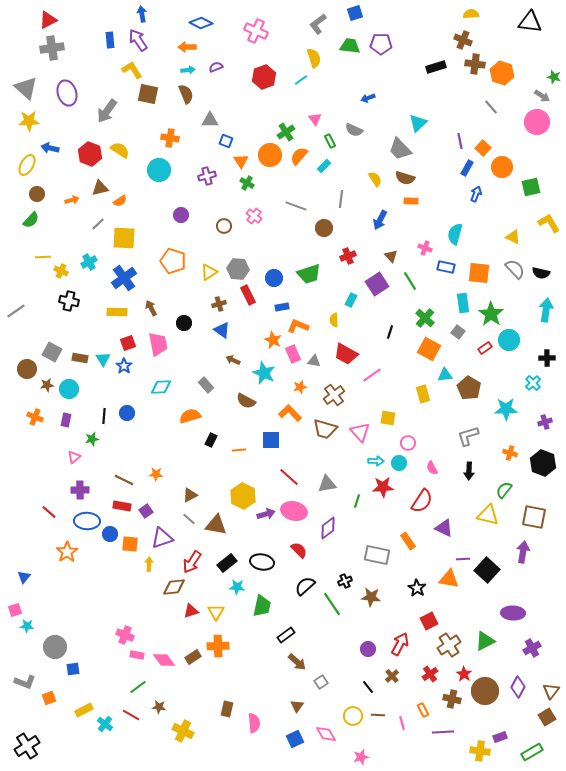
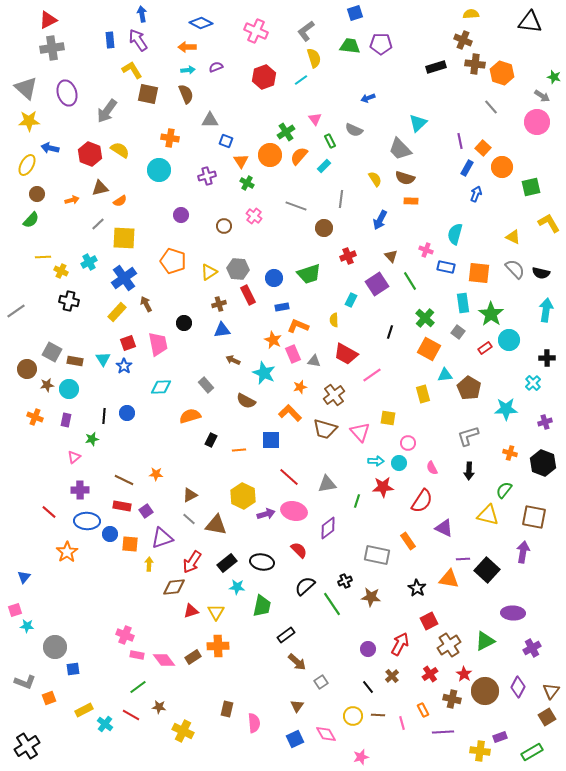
gray L-shape at (318, 24): moved 12 px left, 7 px down
pink cross at (425, 248): moved 1 px right, 2 px down
brown arrow at (151, 308): moved 5 px left, 4 px up
yellow rectangle at (117, 312): rotated 48 degrees counterclockwise
blue triangle at (222, 330): rotated 42 degrees counterclockwise
brown rectangle at (80, 358): moved 5 px left, 3 px down
